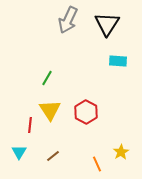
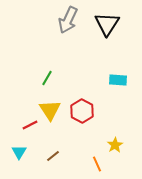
cyan rectangle: moved 19 px down
red hexagon: moved 4 px left, 1 px up
red line: rotated 56 degrees clockwise
yellow star: moved 6 px left, 7 px up
